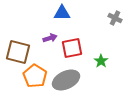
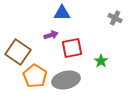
purple arrow: moved 1 px right, 3 px up
brown square: rotated 20 degrees clockwise
gray ellipse: rotated 12 degrees clockwise
